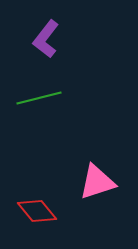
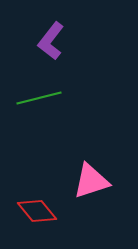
purple L-shape: moved 5 px right, 2 px down
pink triangle: moved 6 px left, 1 px up
